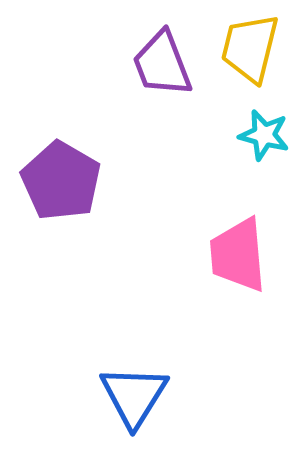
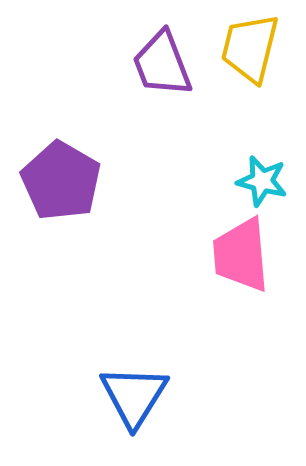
cyan star: moved 2 px left, 46 px down
pink trapezoid: moved 3 px right
